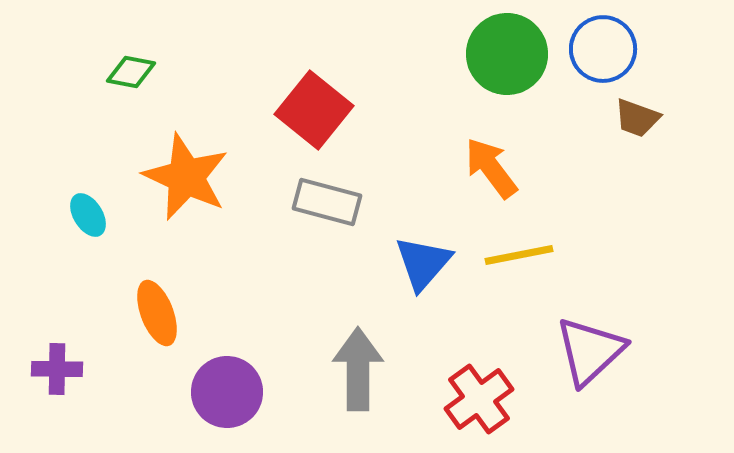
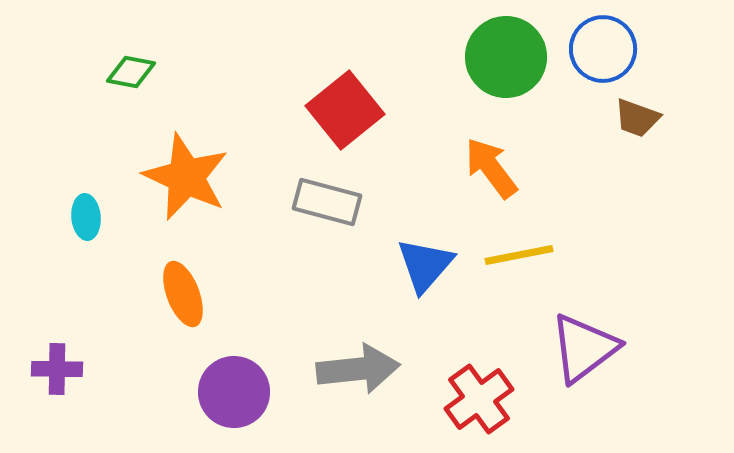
green circle: moved 1 px left, 3 px down
red square: moved 31 px right; rotated 12 degrees clockwise
cyan ellipse: moved 2 px left, 2 px down; rotated 27 degrees clockwise
blue triangle: moved 2 px right, 2 px down
orange ellipse: moved 26 px right, 19 px up
purple triangle: moved 6 px left, 3 px up; rotated 6 degrees clockwise
gray arrow: rotated 84 degrees clockwise
purple circle: moved 7 px right
